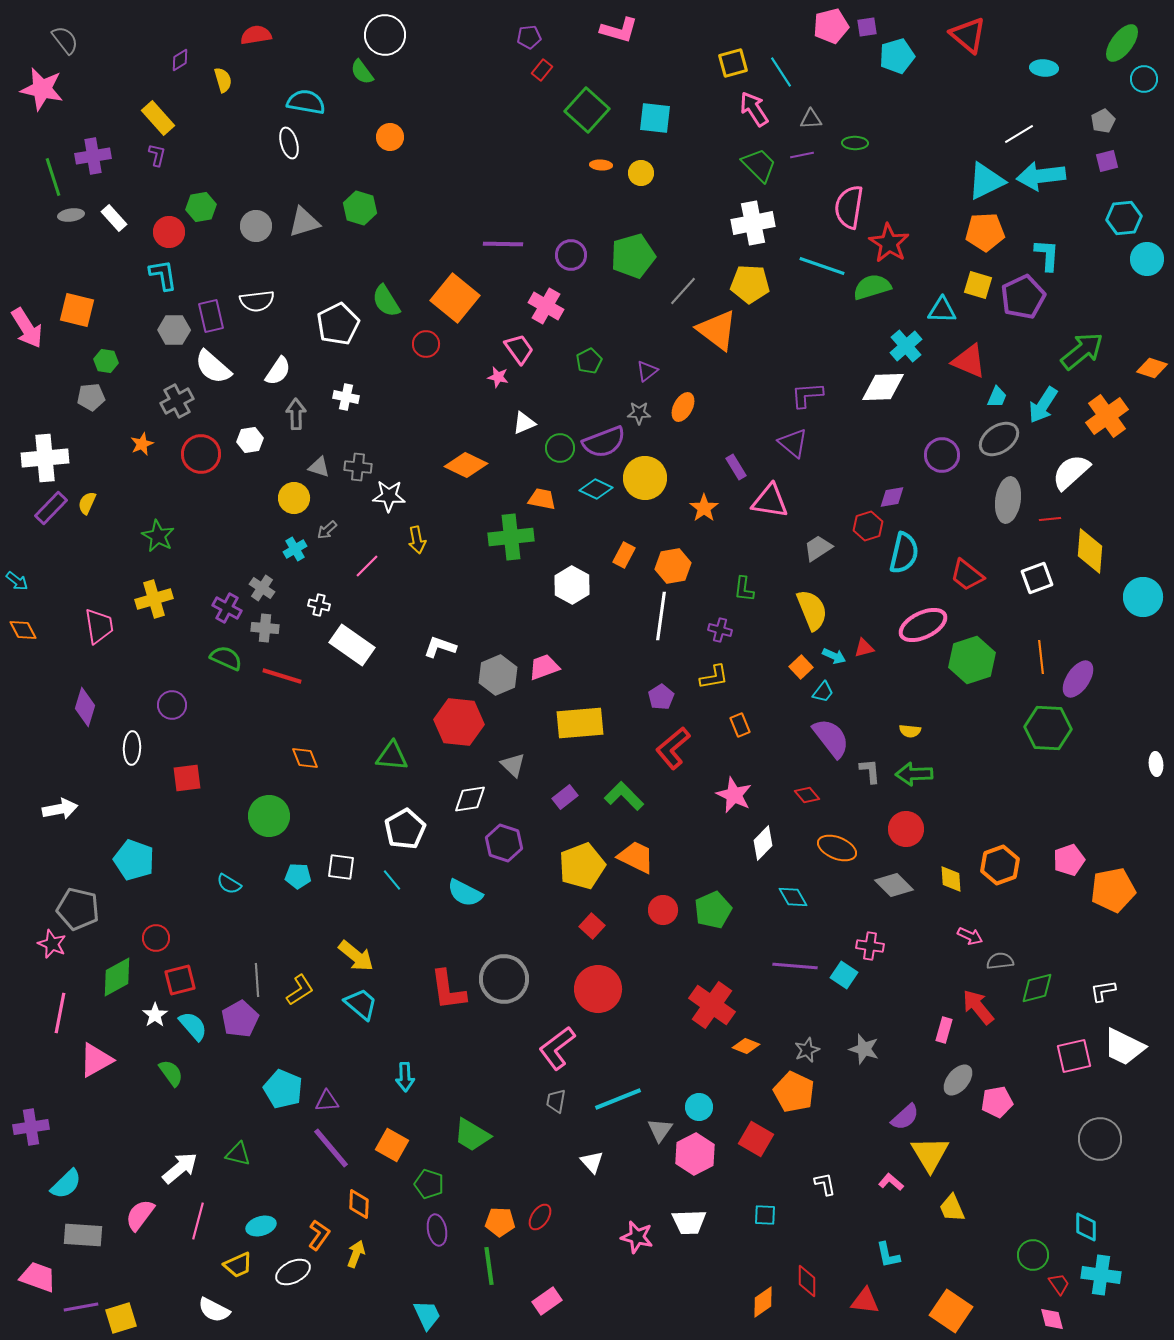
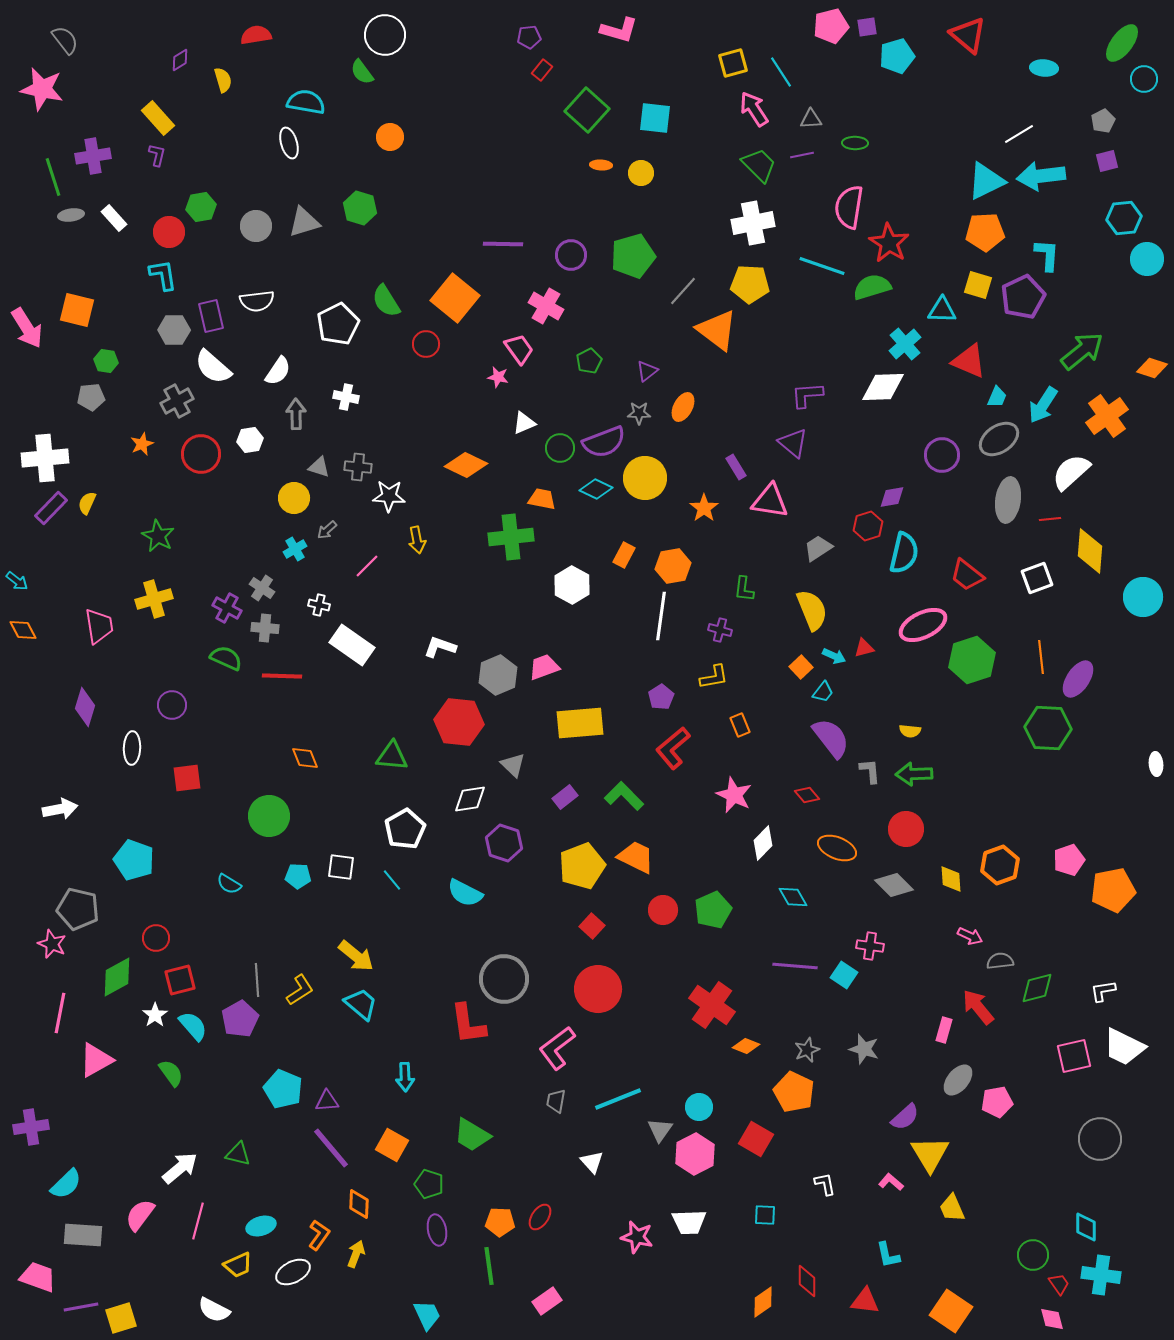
cyan cross at (906, 346): moved 1 px left, 2 px up
red line at (282, 676): rotated 15 degrees counterclockwise
red L-shape at (448, 990): moved 20 px right, 34 px down
